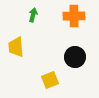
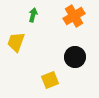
orange cross: rotated 30 degrees counterclockwise
yellow trapezoid: moved 5 px up; rotated 25 degrees clockwise
